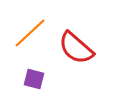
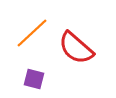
orange line: moved 2 px right
